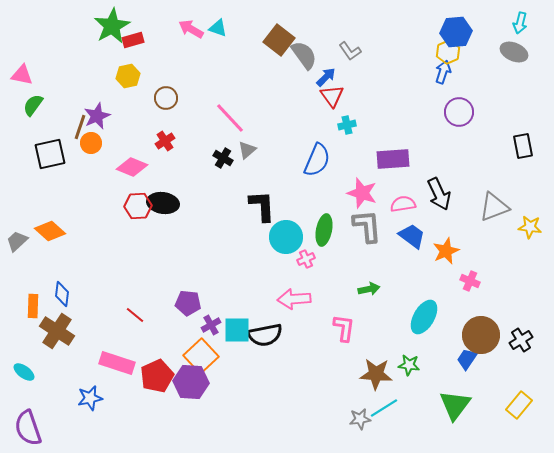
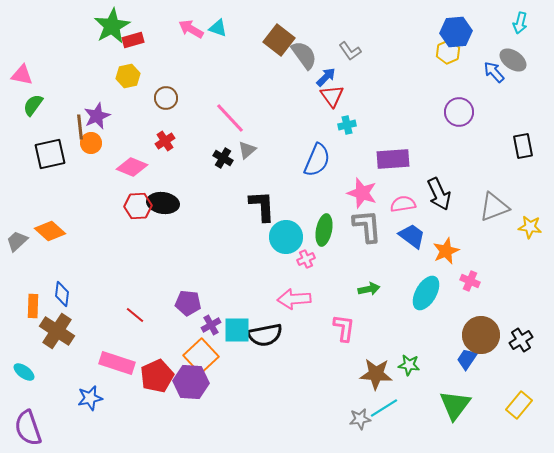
gray ellipse at (514, 52): moved 1 px left, 8 px down; rotated 12 degrees clockwise
blue arrow at (443, 72): moved 51 px right; rotated 60 degrees counterclockwise
brown line at (80, 127): rotated 25 degrees counterclockwise
cyan ellipse at (424, 317): moved 2 px right, 24 px up
